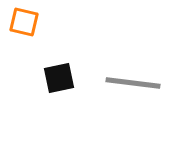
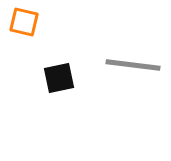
gray line: moved 18 px up
